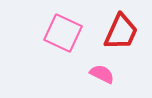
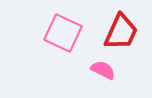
pink semicircle: moved 1 px right, 4 px up
